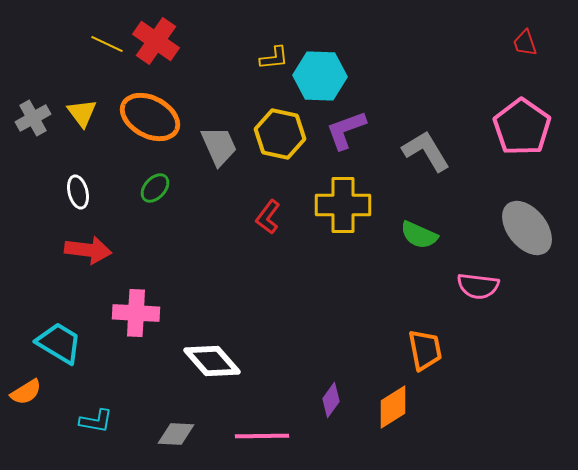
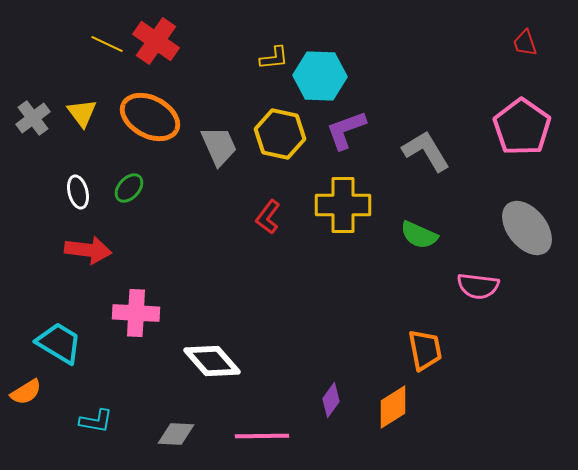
gray cross: rotated 8 degrees counterclockwise
green ellipse: moved 26 px left
